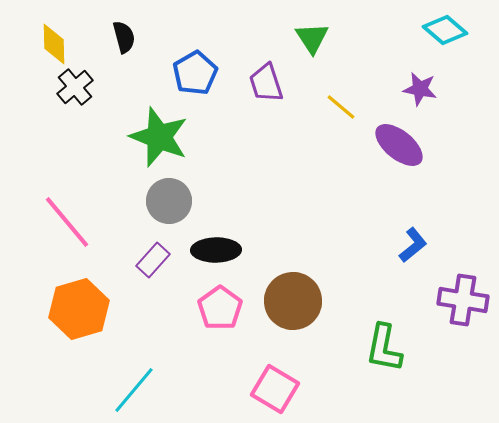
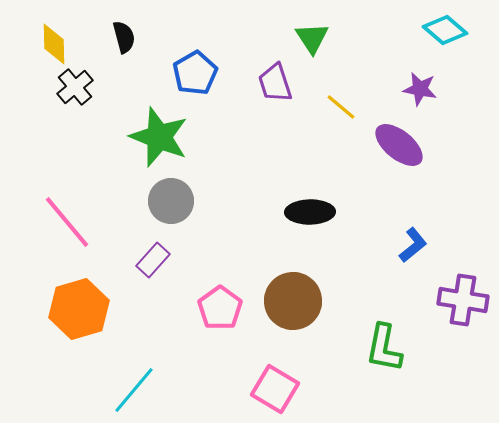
purple trapezoid: moved 9 px right
gray circle: moved 2 px right
black ellipse: moved 94 px right, 38 px up
